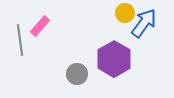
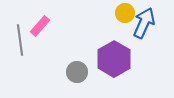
blue arrow: rotated 12 degrees counterclockwise
gray circle: moved 2 px up
